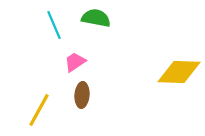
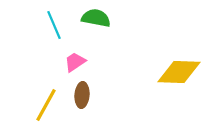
yellow line: moved 7 px right, 5 px up
